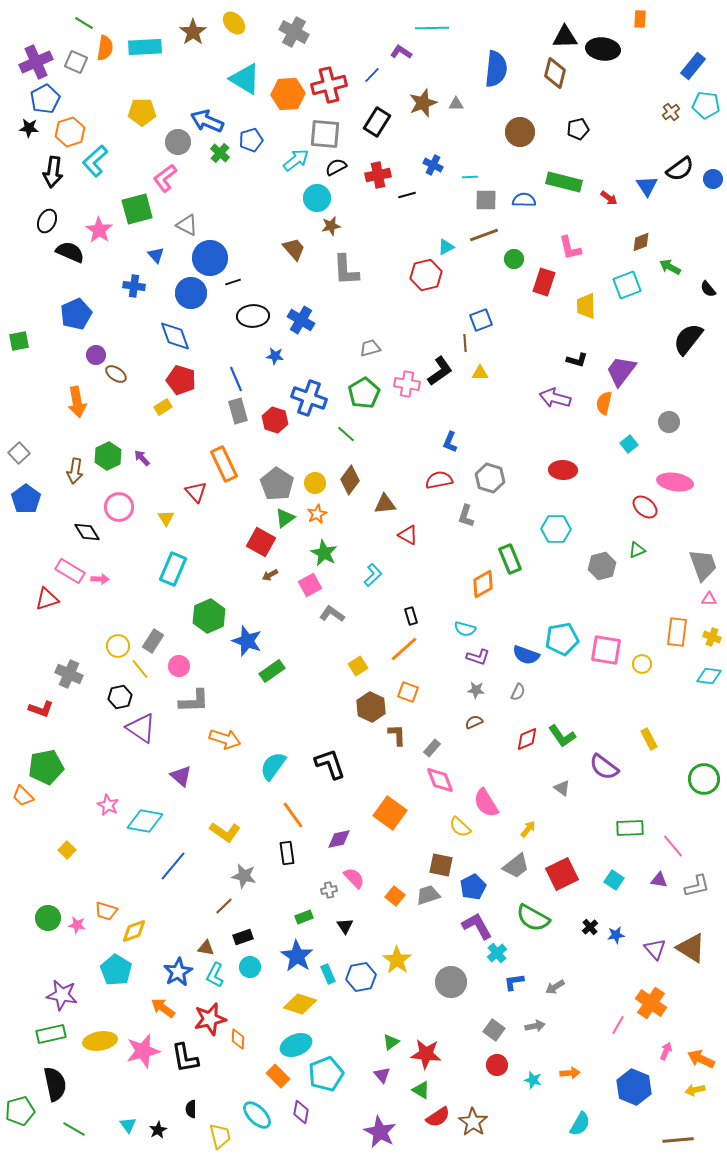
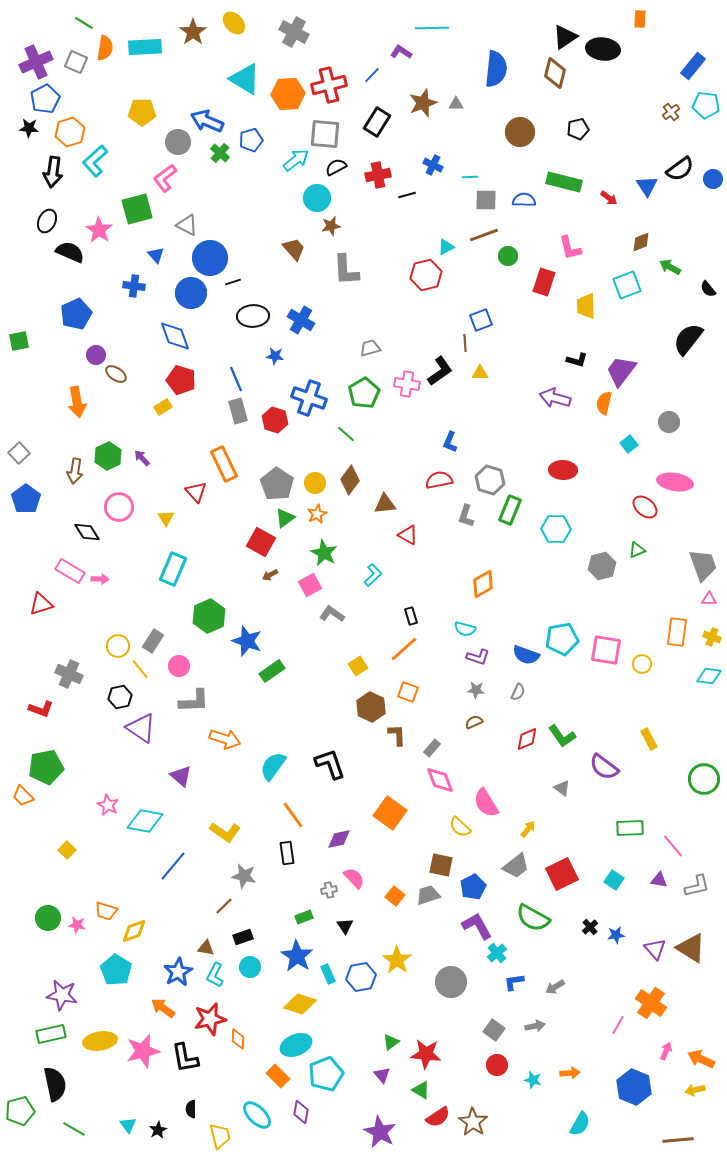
black triangle at (565, 37): rotated 32 degrees counterclockwise
green circle at (514, 259): moved 6 px left, 3 px up
gray hexagon at (490, 478): moved 2 px down
green rectangle at (510, 559): moved 49 px up; rotated 44 degrees clockwise
red triangle at (47, 599): moved 6 px left, 5 px down
